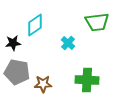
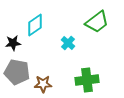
green trapezoid: rotated 30 degrees counterclockwise
green cross: rotated 10 degrees counterclockwise
